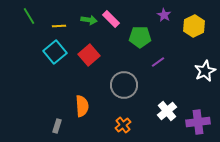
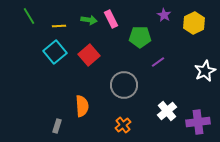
pink rectangle: rotated 18 degrees clockwise
yellow hexagon: moved 3 px up
